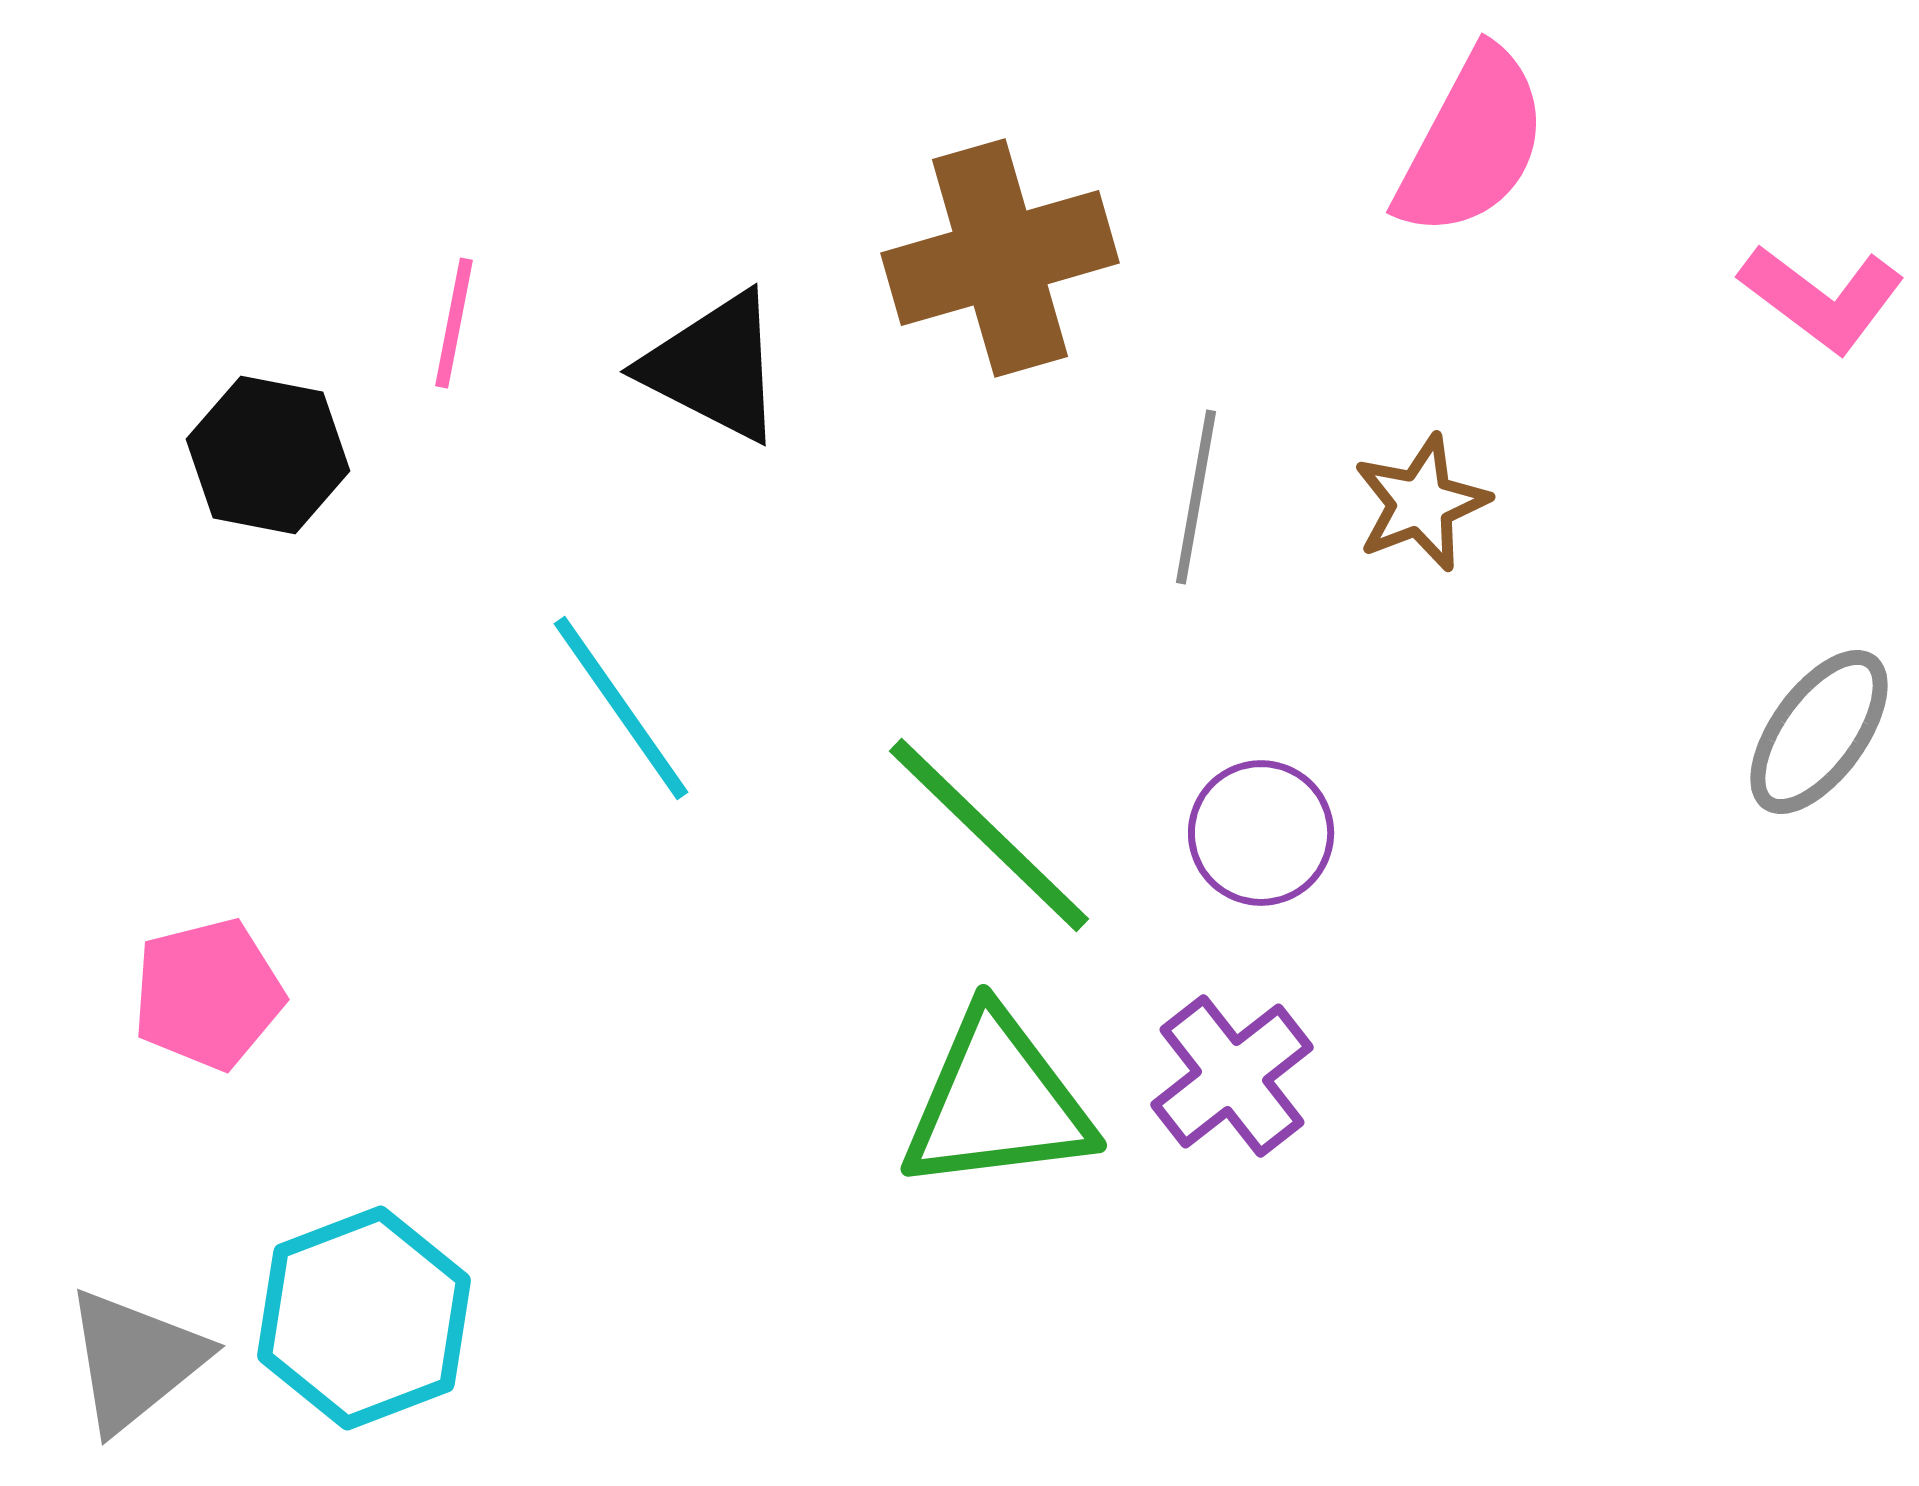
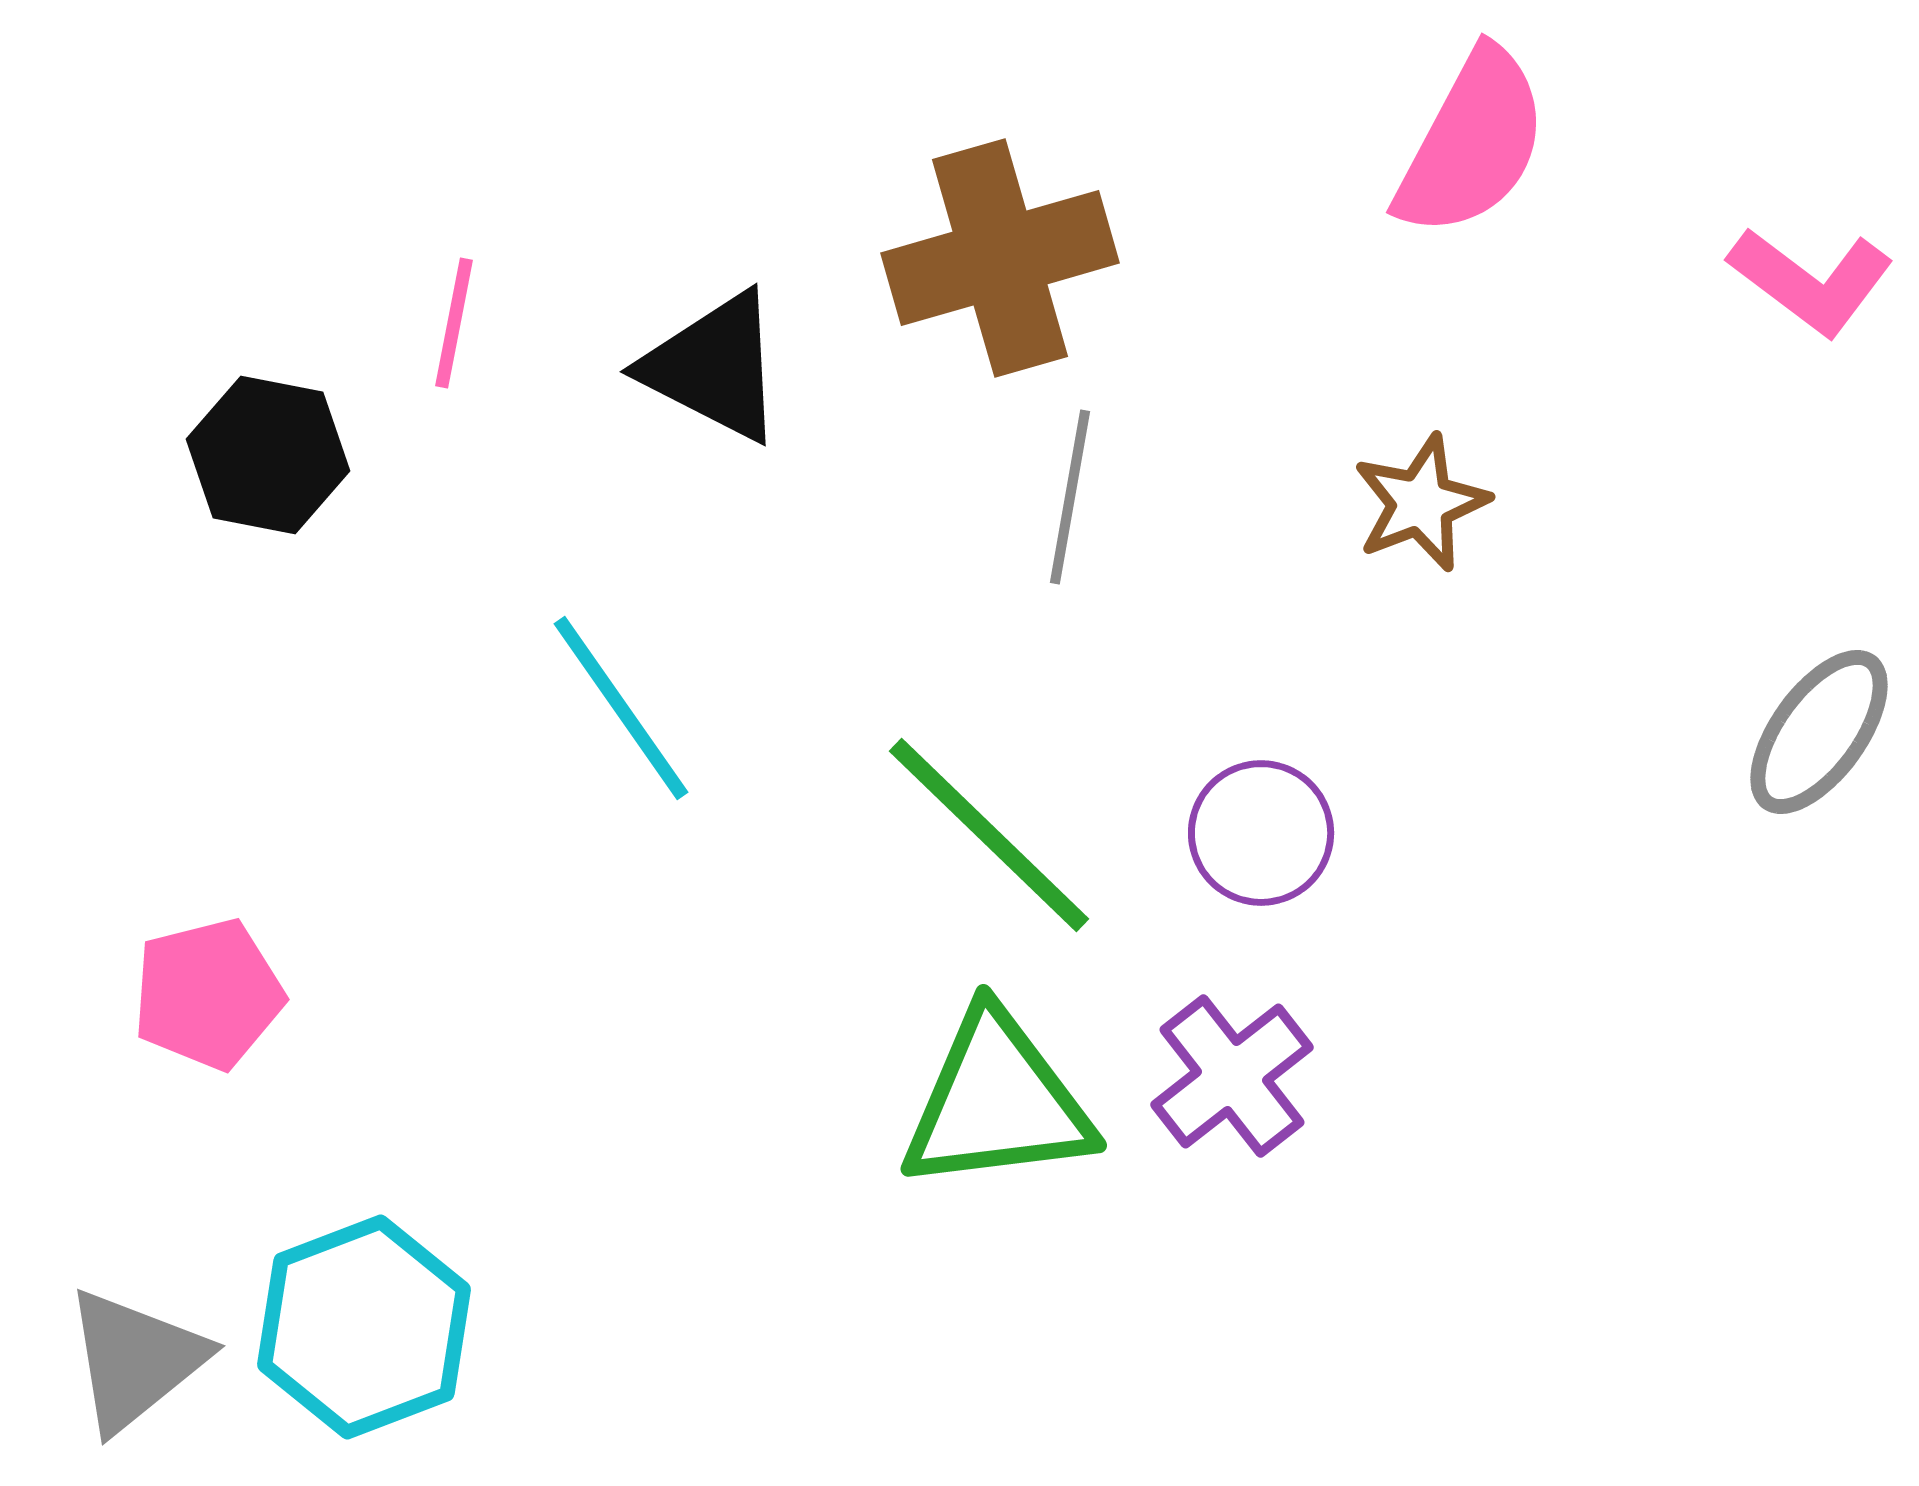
pink L-shape: moved 11 px left, 17 px up
gray line: moved 126 px left
cyan hexagon: moved 9 px down
